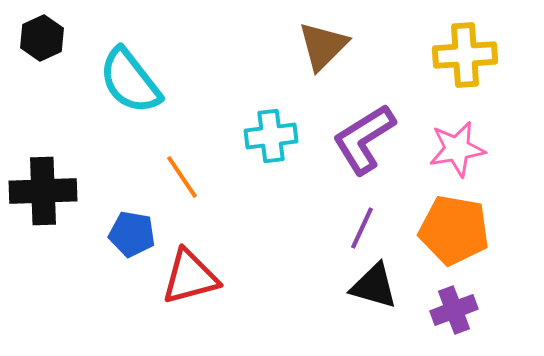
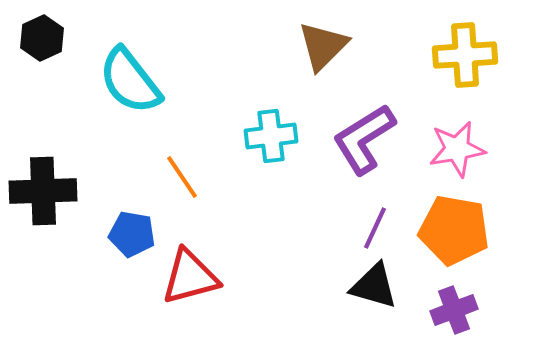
purple line: moved 13 px right
